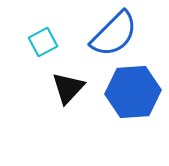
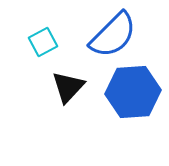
blue semicircle: moved 1 px left, 1 px down
black triangle: moved 1 px up
